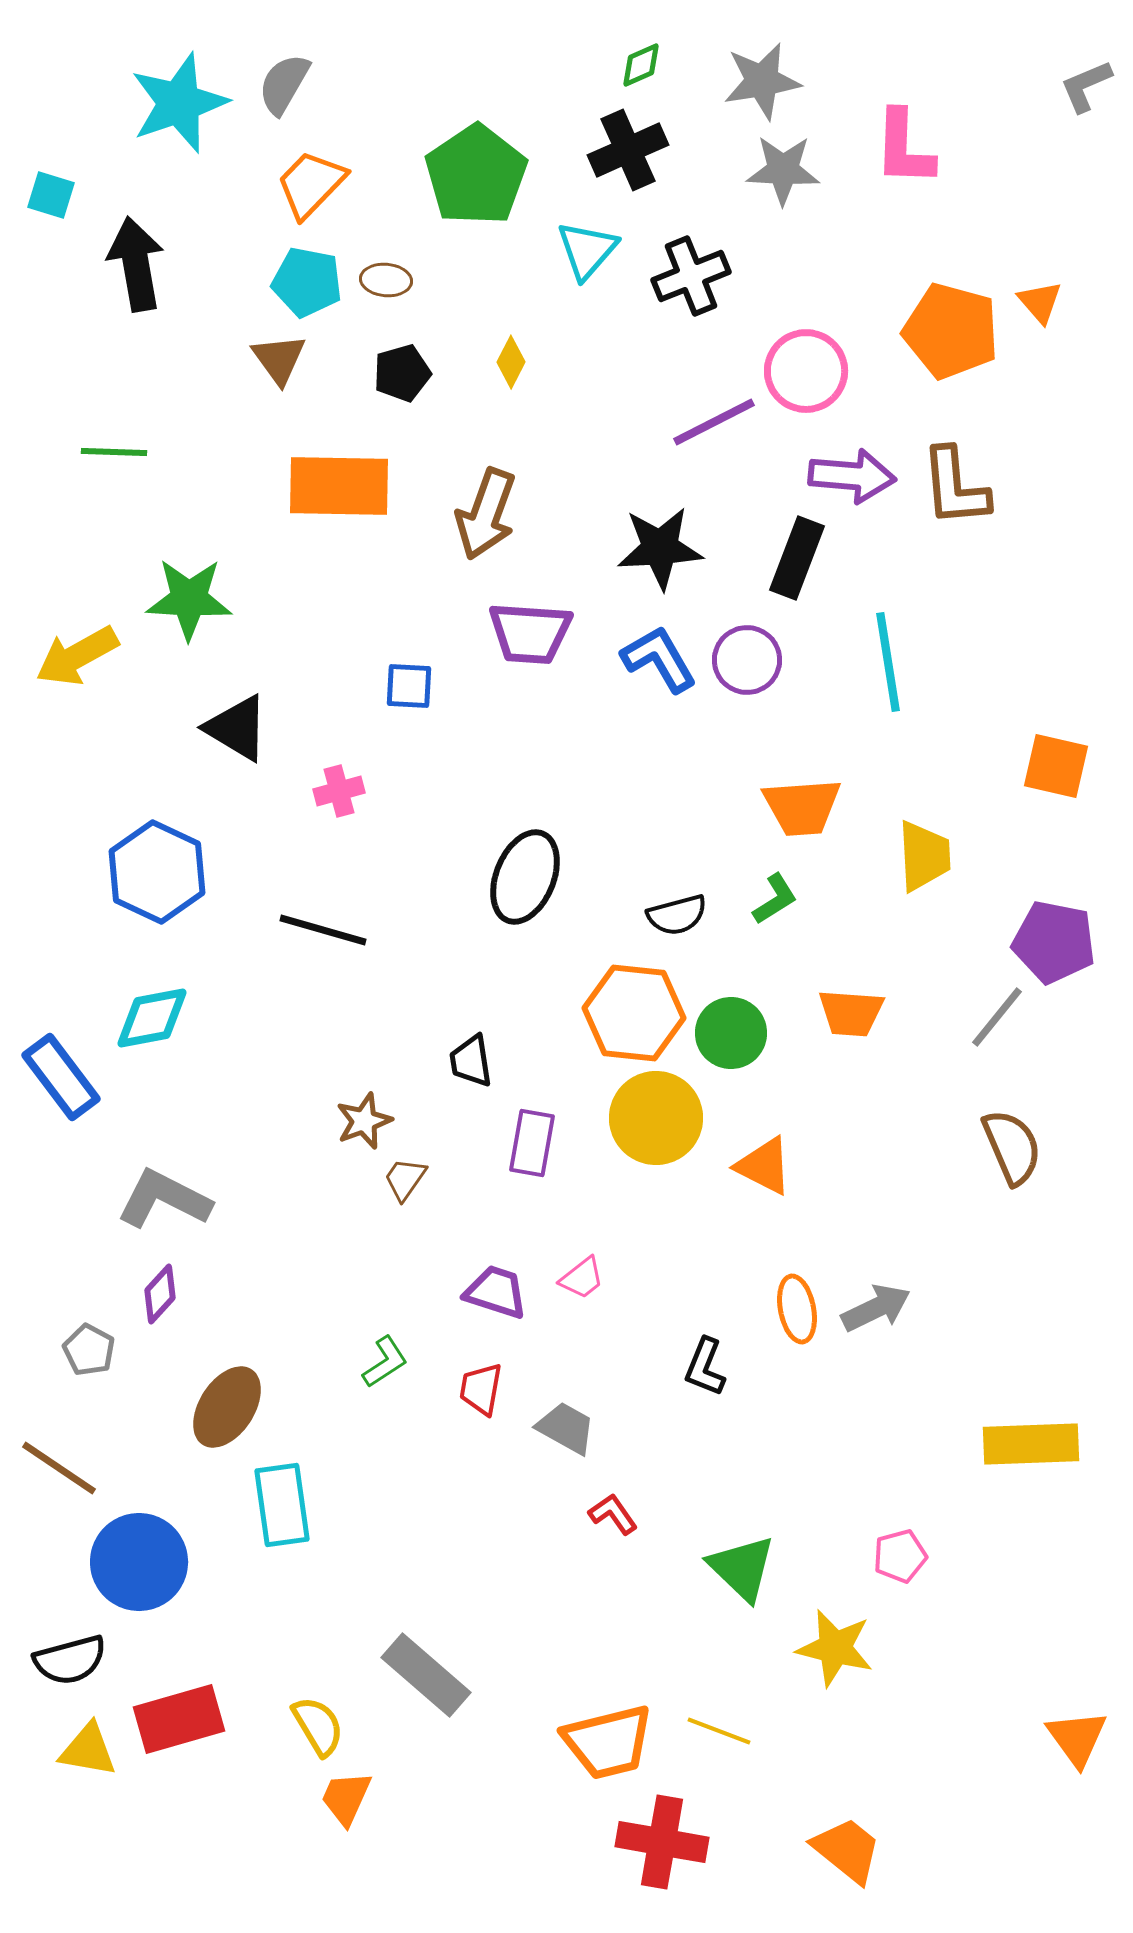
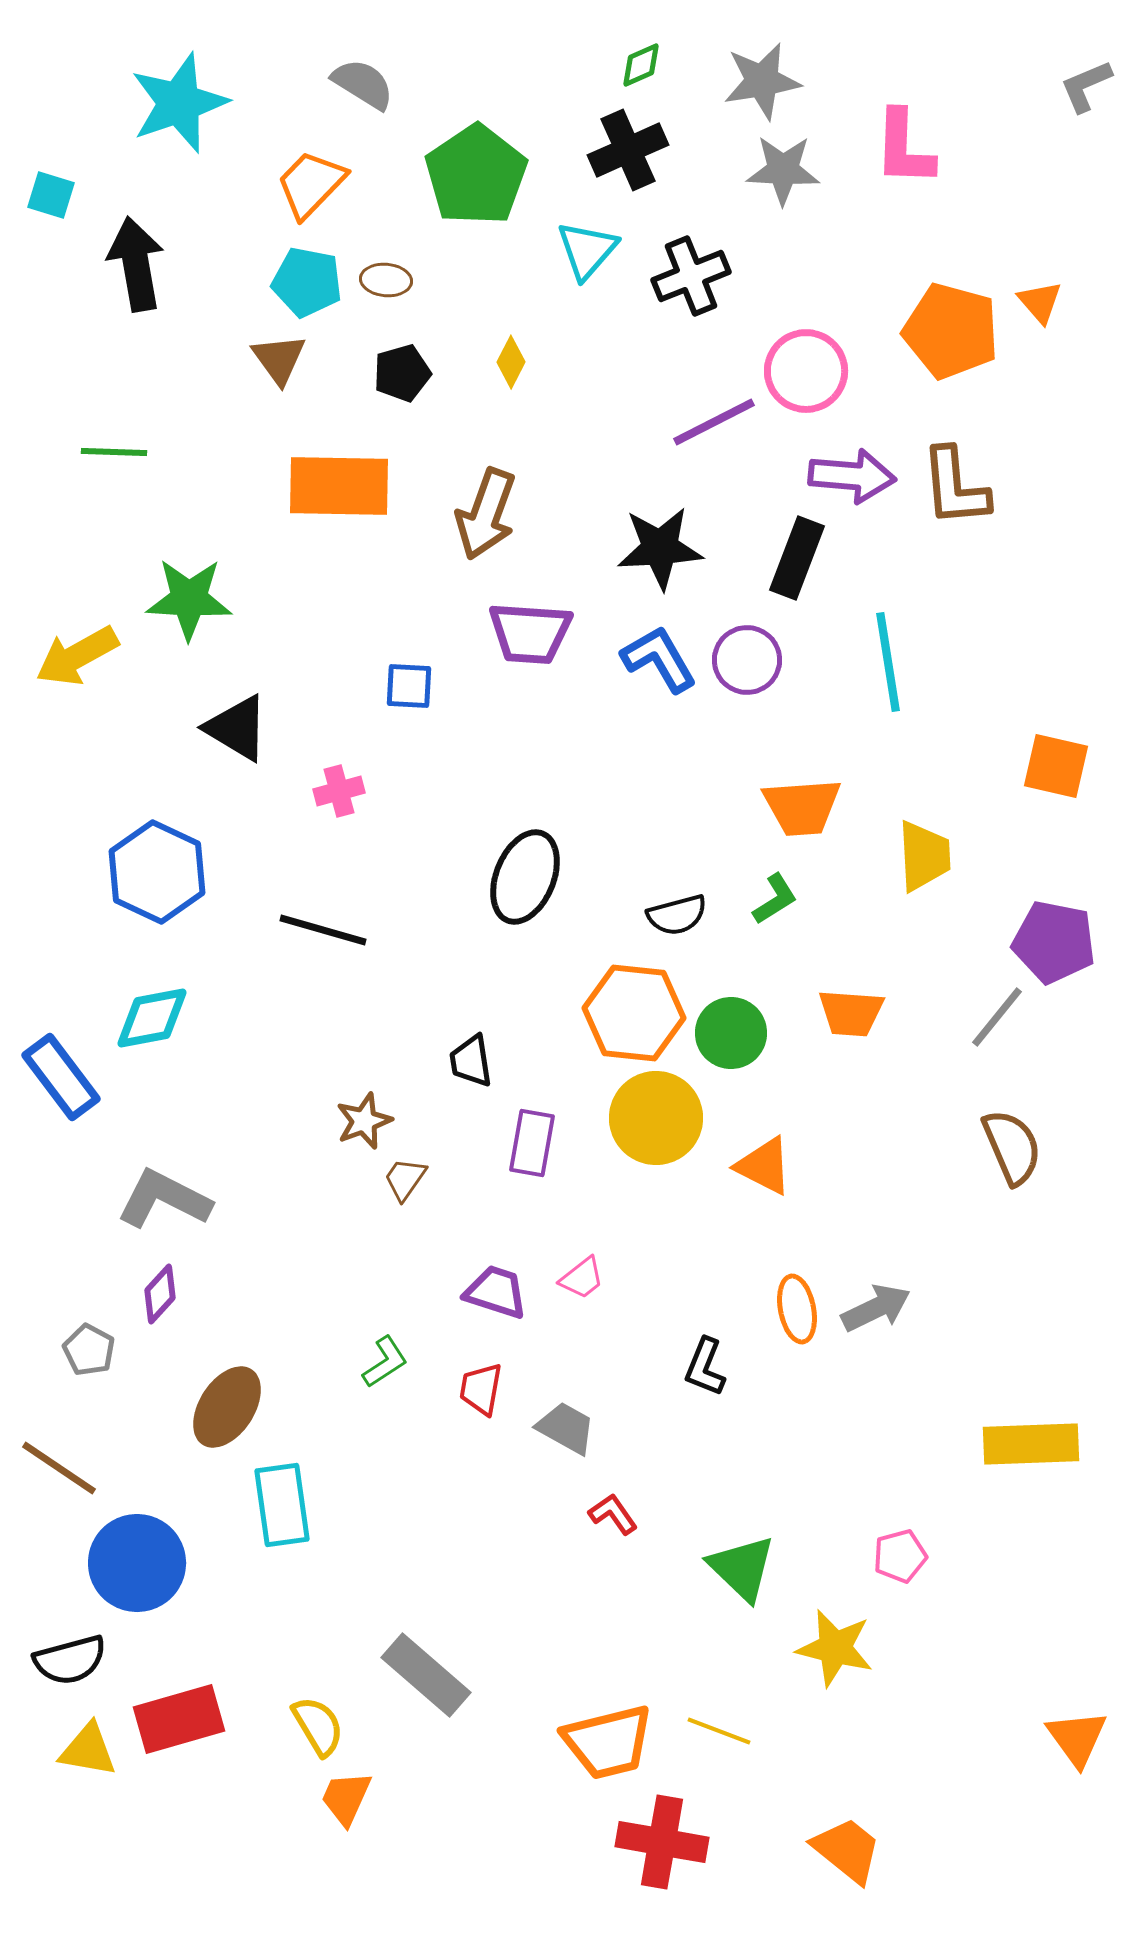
gray semicircle at (284, 84): moved 79 px right; rotated 92 degrees clockwise
blue circle at (139, 1562): moved 2 px left, 1 px down
